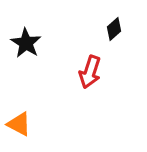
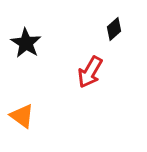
red arrow: rotated 12 degrees clockwise
orange triangle: moved 3 px right, 8 px up; rotated 8 degrees clockwise
